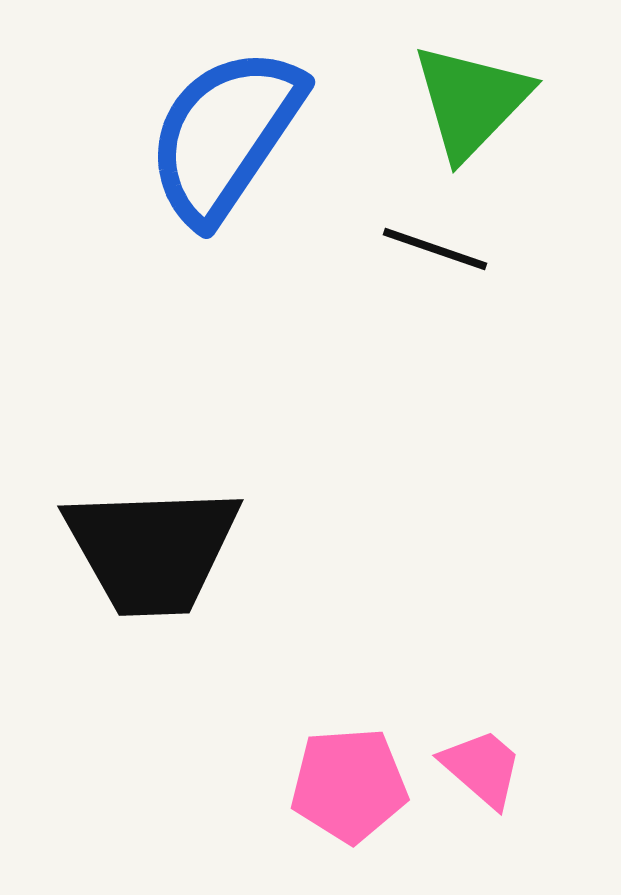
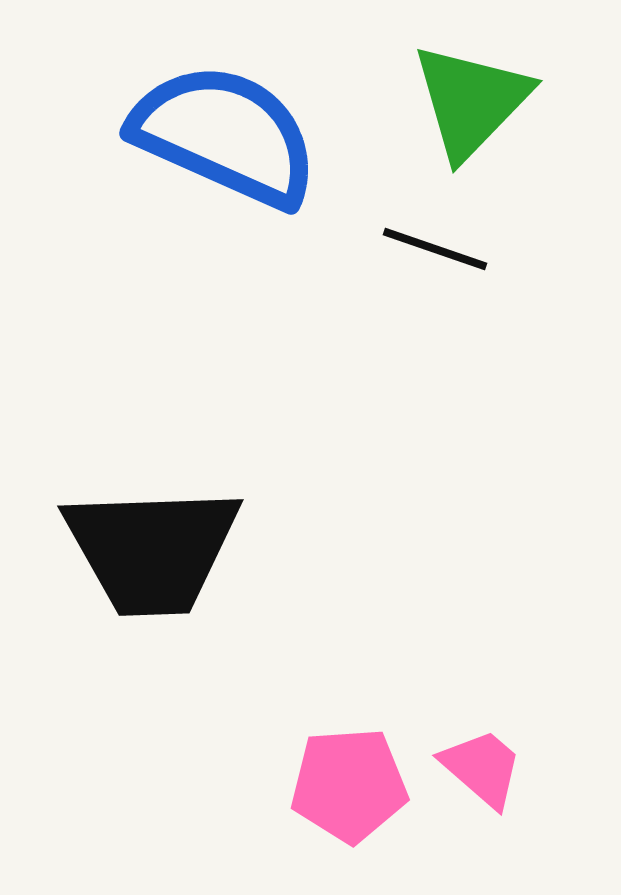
blue semicircle: rotated 80 degrees clockwise
